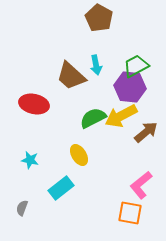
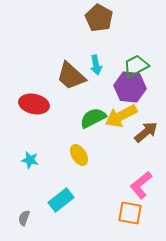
cyan rectangle: moved 12 px down
gray semicircle: moved 2 px right, 10 px down
